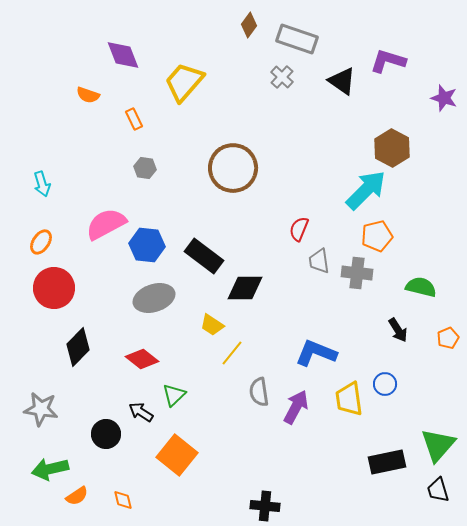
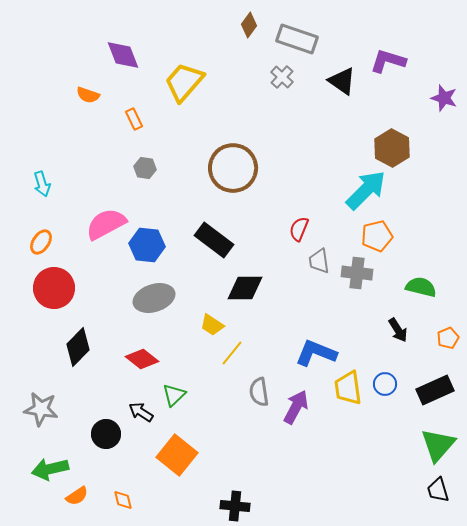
black rectangle at (204, 256): moved 10 px right, 16 px up
yellow trapezoid at (349, 399): moved 1 px left, 11 px up
black rectangle at (387, 462): moved 48 px right, 72 px up; rotated 12 degrees counterclockwise
black cross at (265, 506): moved 30 px left
